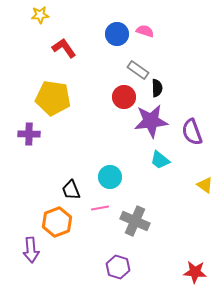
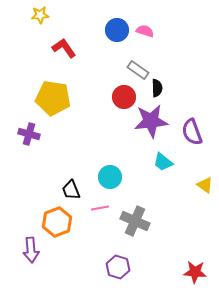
blue circle: moved 4 px up
purple cross: rotated 15 degrees clockwise
cyan trapezoid: moved 3 px right, 2 px down
